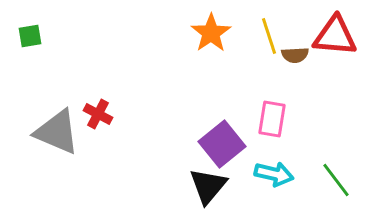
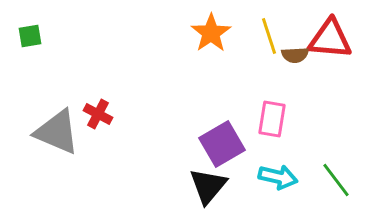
red triangle: moved 5 px left, 3 px down
purple square: rotated 9 degrees clockwise
cyan arrow: moved 4 px right, 3 px down
